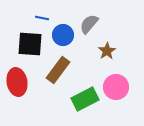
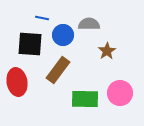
gray semicircle: rotated 50 degrees clockwise
pink circle: moved 4 px right, 6 px down
green rectangle: rotated 28 degrees clockwise
